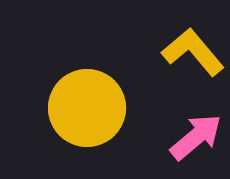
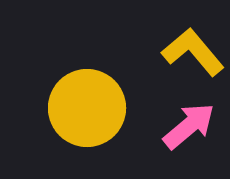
pink arrow: moved 7 px left, 11 px up
